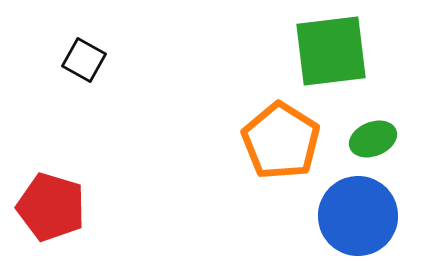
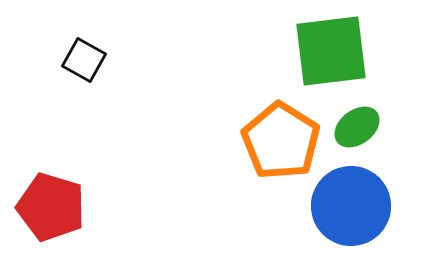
green ellipse: moved 16 px left, 12 px up; rotated 15 degrees counterclockwise
blue circle: moved 7 px left, 10 px up
